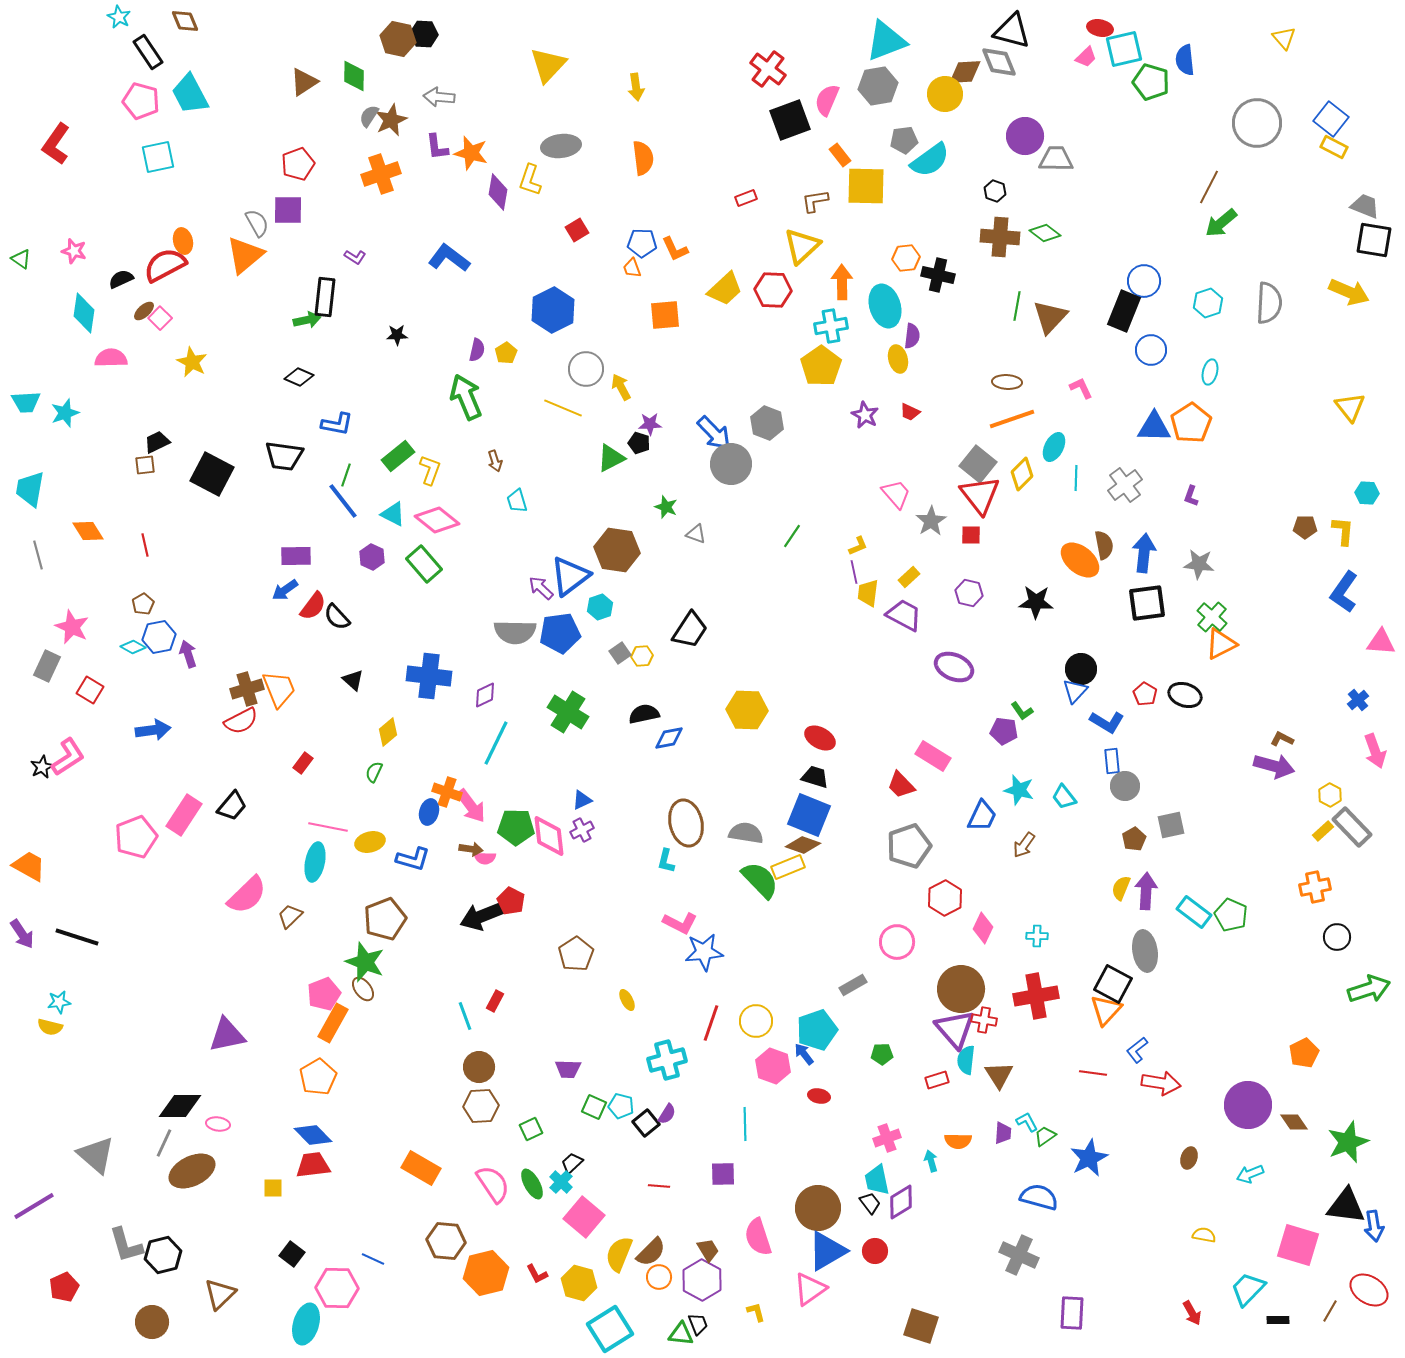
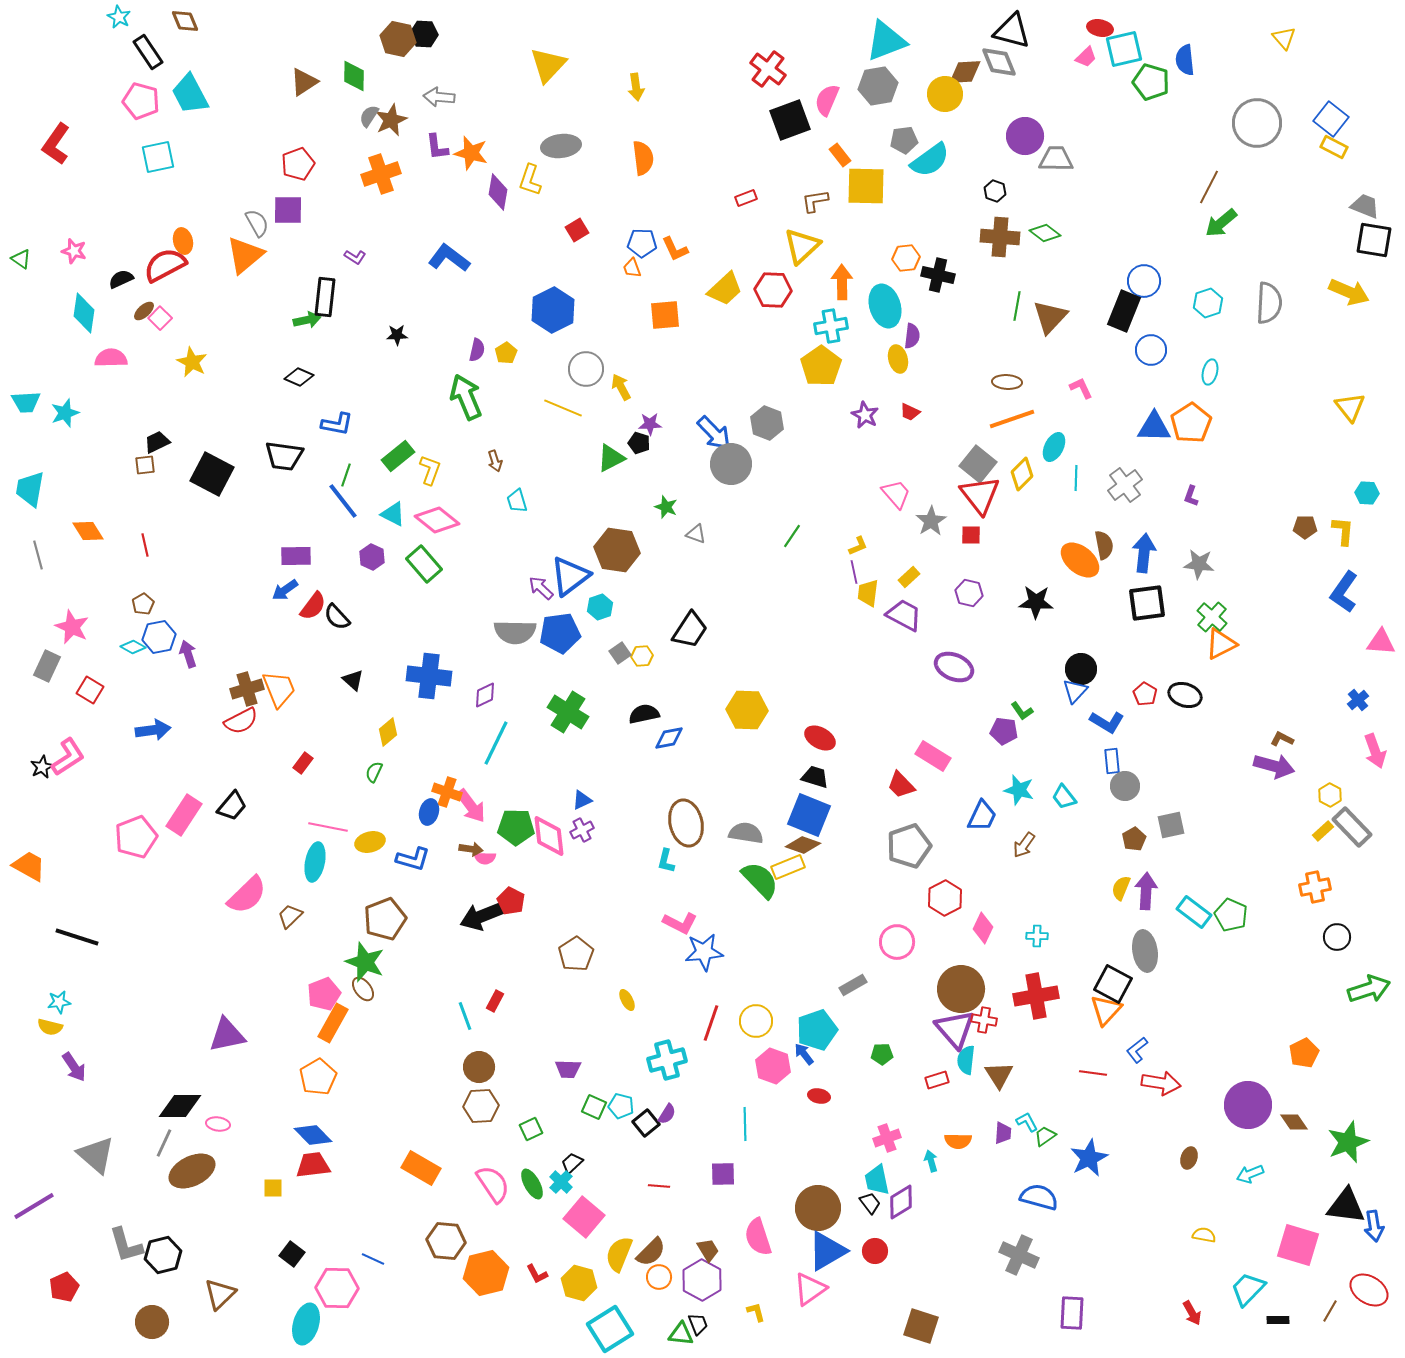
purple arrow at (22, 934): moved 52 px right, 133 px down
